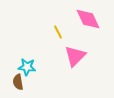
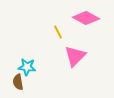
pink diamond: moved 2 px left, 1 px up; rotated 36 degrees counterclockwise
